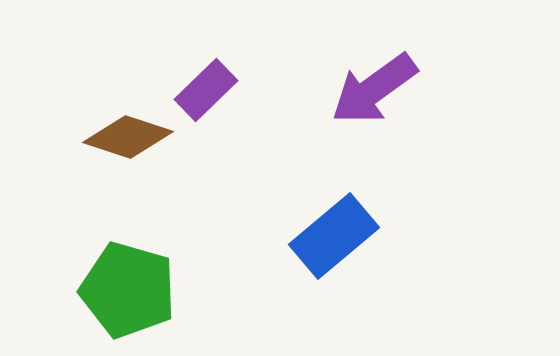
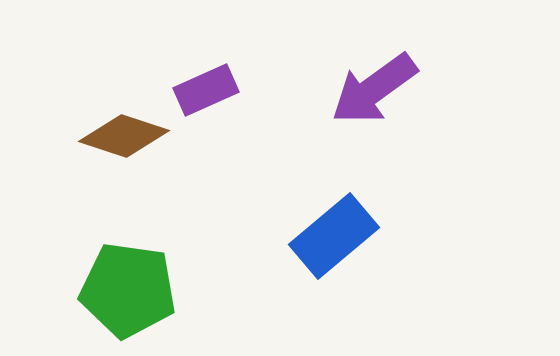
purple rectangle: rotated 20 degrees clockwise
brown diamond: moved 4 px left, 1 px up
green pentagon: rotated 8 degrees counterclockwise
